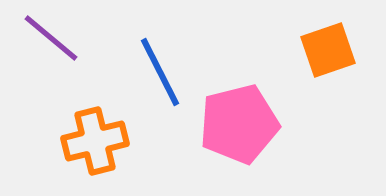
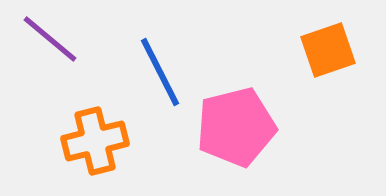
purple line: moved 1 px left, 1 px down
pink pentagon: moved 3 px left, 3 px down
